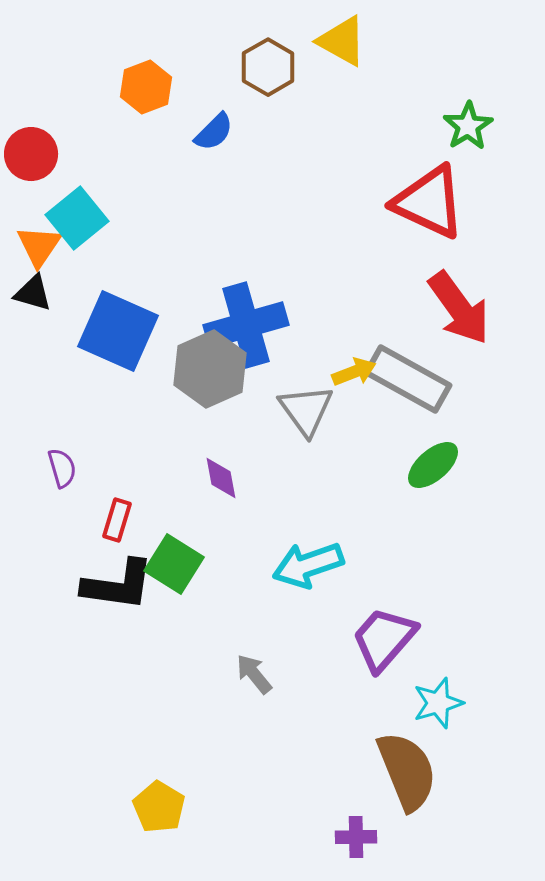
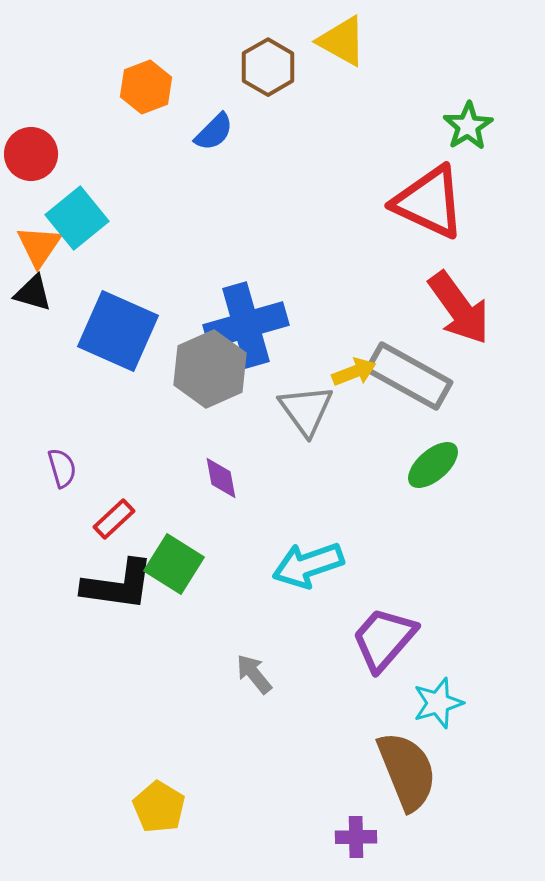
gray rectangle: moved 1 px right, 3 px up
red rectangle: moved 3 px left, 1 px up; rotated 30 degrees clockwise
